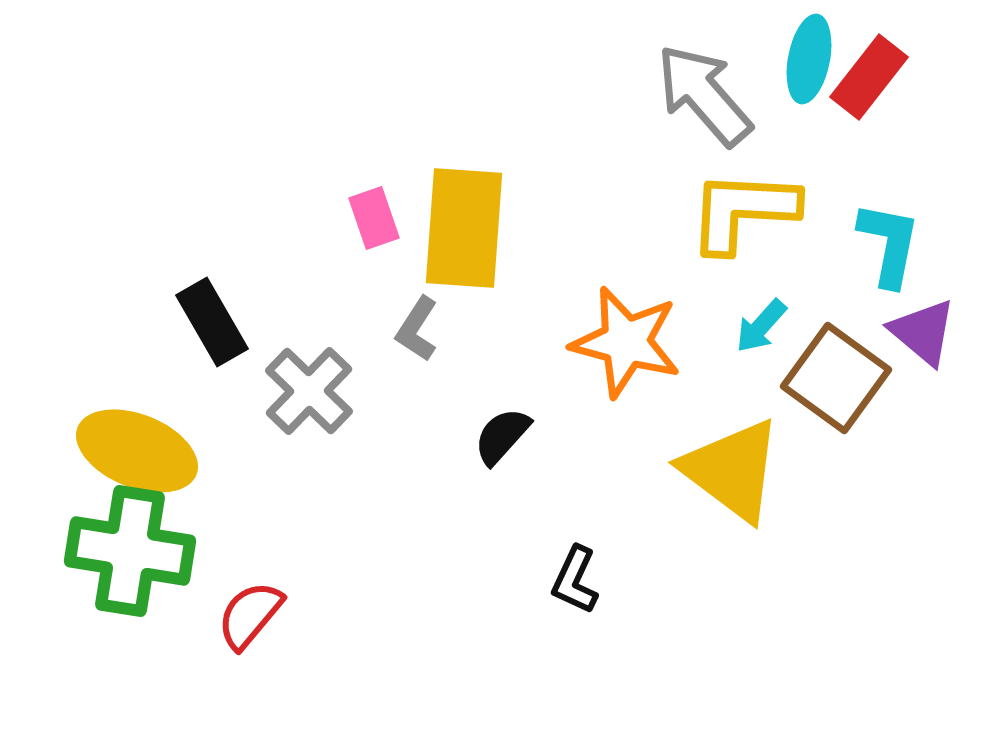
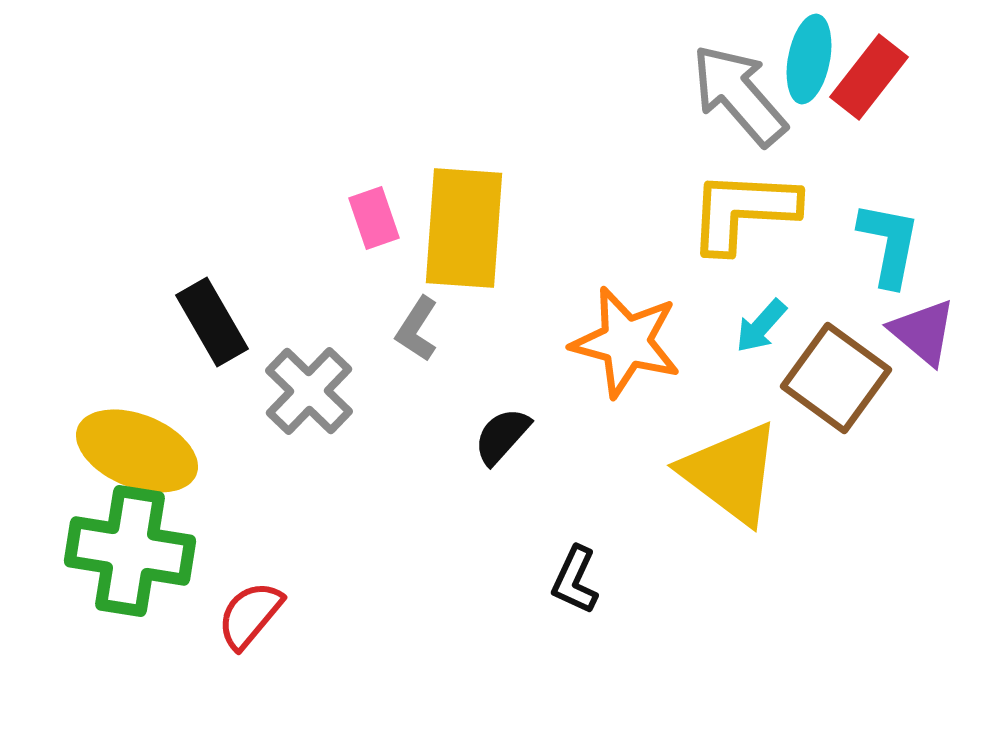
gray arrow: moved 35 px right
yellow triangle: moved 1 px left, 3 px down
